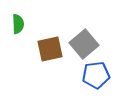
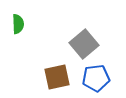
brown square: moved 7 px right, 28 px down
blue pentagon: moved 3 px down
